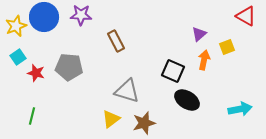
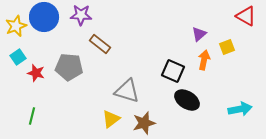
brown rectangle: moved 16 px left, 3 px down; rotated 25 degrees counterclockwise
